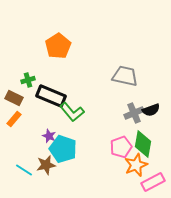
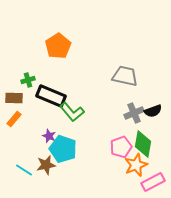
brown rectangle: rotated 24 degrees counterclockwise
black semicircle: moved 2 px right, 1 px down
